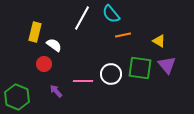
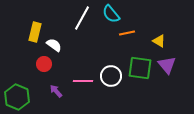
orange line: moved 4 px right, 2 px up
white circle: moved 2 px down
